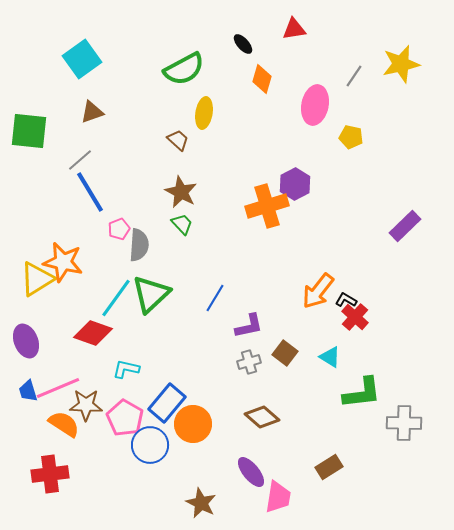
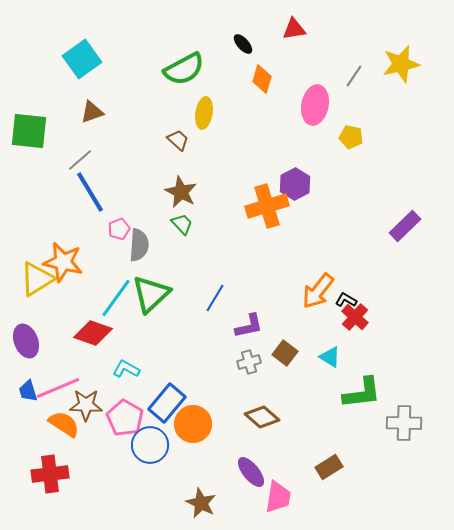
cyan L-shape at (126, 369): rotated 16 degrees clockwise
